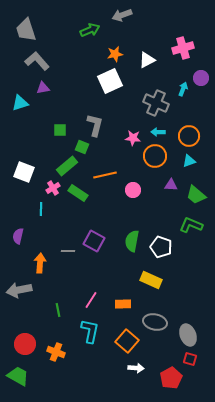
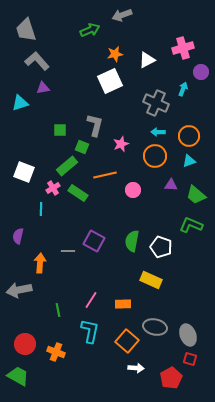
purple circle at (201, 78): moved 6 px up
pink star at (133, 138): moved 12 px left, 6 px down; rotated 28 degrees counterclockwise
gray ellipse at (155, 322): moved 5 px down
